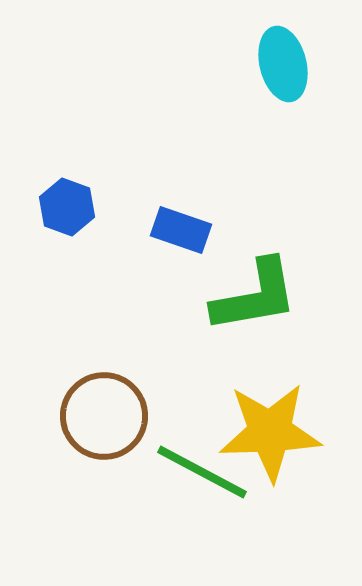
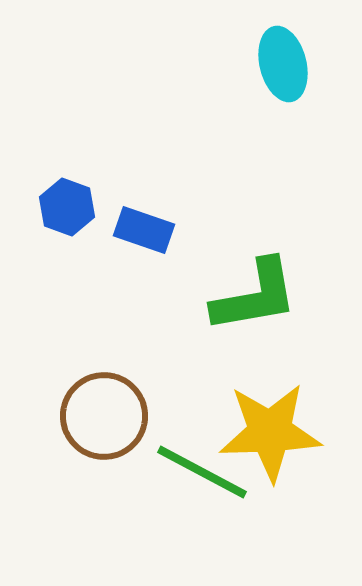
blue rectangle: moved 37 px left
